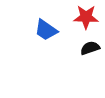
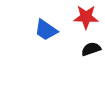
black semicircle: moved 1 px right, 1 px down
